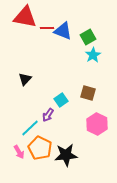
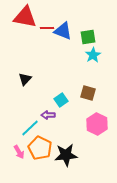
green square: rotated 21 degrees clockwise
purple arrow: rotated 56 degrees clockwise
